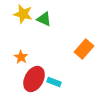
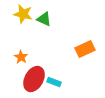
orange rectangle: moved 1 px right; rotated 24 degrees clockwise
